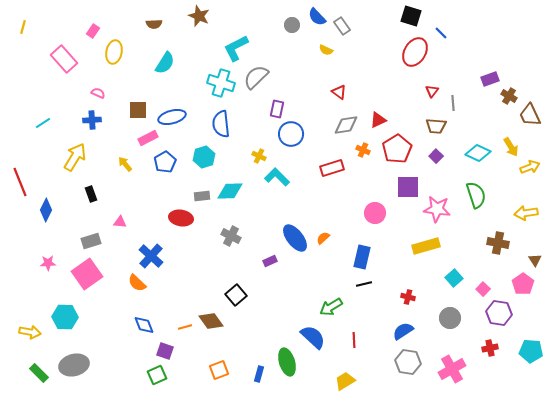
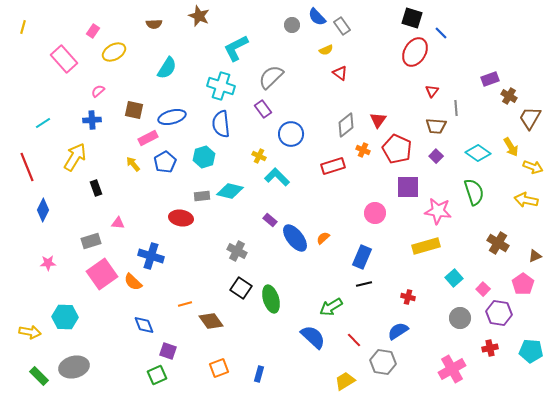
black square at (411, 16): moved 1 px right, 2 px down
yellow semicircle at (326, 50): rotated 48 degrees counterclockwise
yellow ellipse at (114, 52): rotated 50 degrees clockwise
cyan semicircle at (165, 63): moved 2 px right, 5 px down
gray semicircle at (256, 77): moved 15 px right
cyan cross at (221, 83): moved 3 px down
red triangle at (339, 92): moved 1 px right, 19 px up
pink semicircle at (98, 93): moved 2 px up; rotated 64 degrees counterclockwise
gray line at (453, 103): moved 3 px right, 5 px down
purple rectangle at (277, 109): moved 14 px left; rotated 48 degrees counterclockwise
brown square at (138, 110): moved 4 px left; rotated 12 degrees clockwise
brown trapezoid at (530, 115): moved 3 px down; rotated 55 degrees clockwise
red triangle at (378, 120): rotated 30 degrees counterclockwise
gray diamond at (346, 125): rotated 30 degrees counterclockwise
red pentagon at (397, 149): rotated 16 degrees counterclockwise
cyan diamond at (478, 153): rotated 10 degrees clockwise
yellow arrow at (125, 164): moved 8 px right
yellow arrow at (530, 167): moved 3 px right; rotated 42 degrees clockwise
red rectangle at (332, 168): moved 1 px right, 2 px up
red line at (20, 182): moved 7 px right, 15 px up
cyan diamond at (230, 191): rotated 16 degrees clockwise
black rectangle at (91, 194): moved 5 px right, 6 px up
green semicircle at (476, 195): moved 2 px left, 3 px up
pink star at (437, 209): moved 1 px right, 2 px down
blue diamond at (46, 210): moved 3 px left
yellow arrow at (526, 213): moved 13 px up; rotated 20 degrees clockwise
pink triangle at (120, 222): moved 2 px left, 1 px down
gray cross at (231, 236): moved 6 px right, 15 px down
brown cross at (498, 243): rotated 20 degrees clockwise
blue cross at (151, 256): rotated 25 degrees counterclockwise
blue rectangle at (362, 257): rotated 10 degrees clockwise
brown triangle at (535, 260): moved 4 px up; rotated 40 degrees clockwise
purple rectangle at (270, 261): moved 41 px up; rotated 64 degrees clockwise
pink square at (87, 274): moved 15 px right
orange semicircle at (137, 283): moved 4 px left, 1 px up
black square at (236, 295): moved 5 px right, 7 px up; rotated 15 degrees counterclockwise
gray circle at (450, 318): moved 10 px right
orange line at (185, 327): moved 23 px up
blue semicircle at (403, 331): moved 5 px left
red line at (354, 340): rotated 42 degrees counterclockwise
purple square at (165, 351): moved 3 px right
green ellipse at (287, 362): moved 16 px left, 63 px up
gray hexagon at (408, 362): moved 25 px left
gray ellipse at (74, 365): moved 2 px down
orange square at (219, 370): moved 2 px up
green rectangle at (39, 373): moved 3 px down
